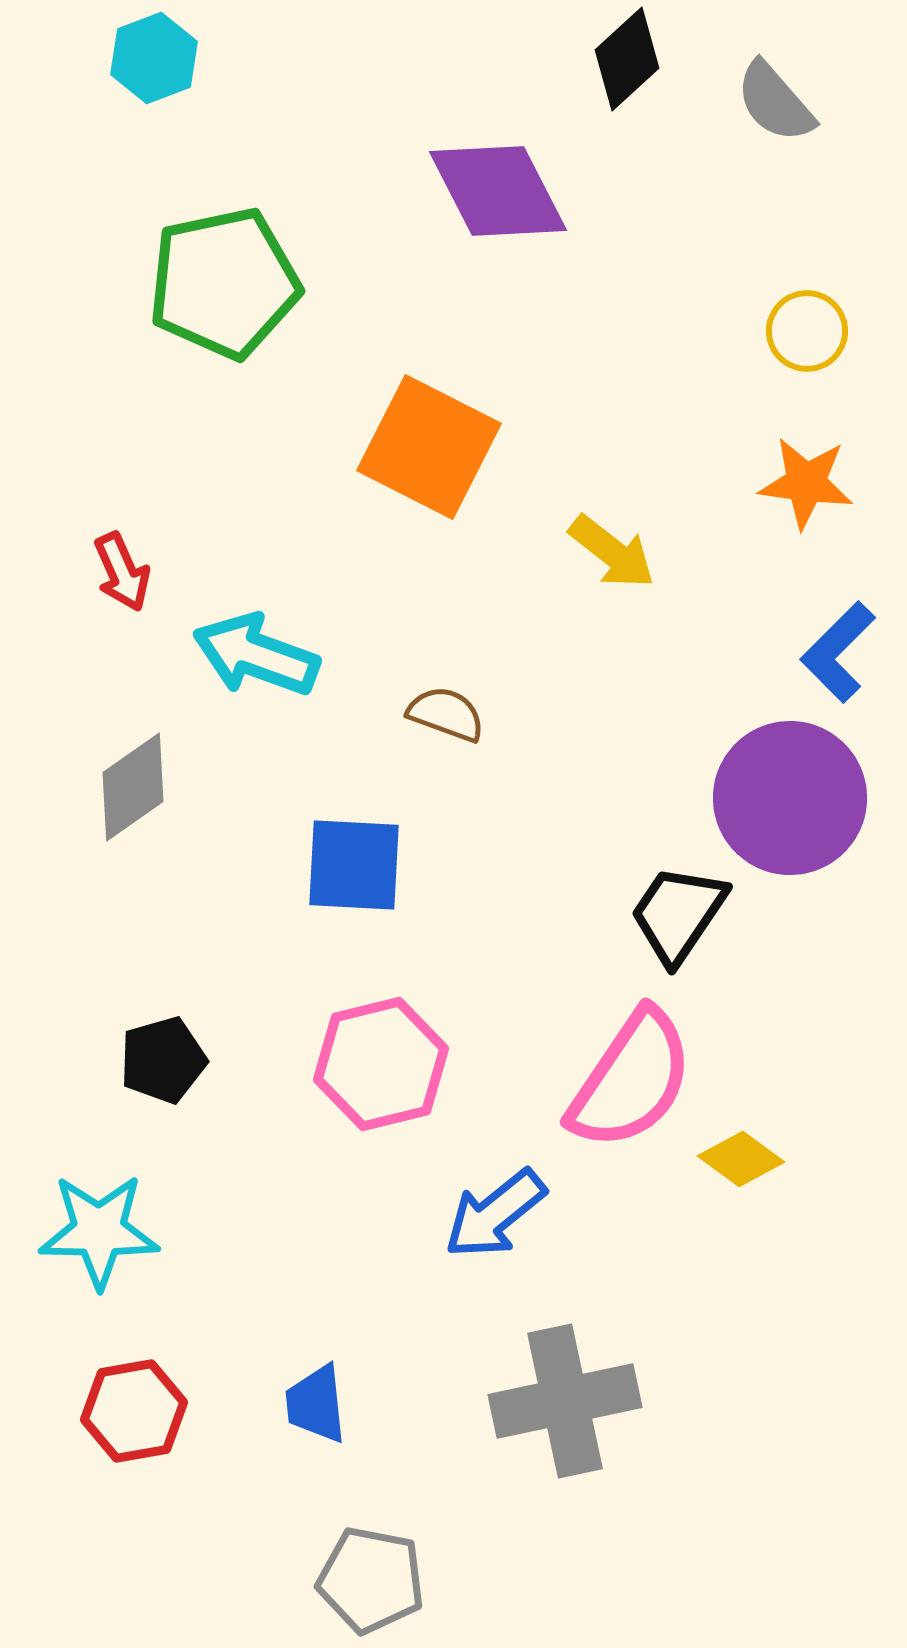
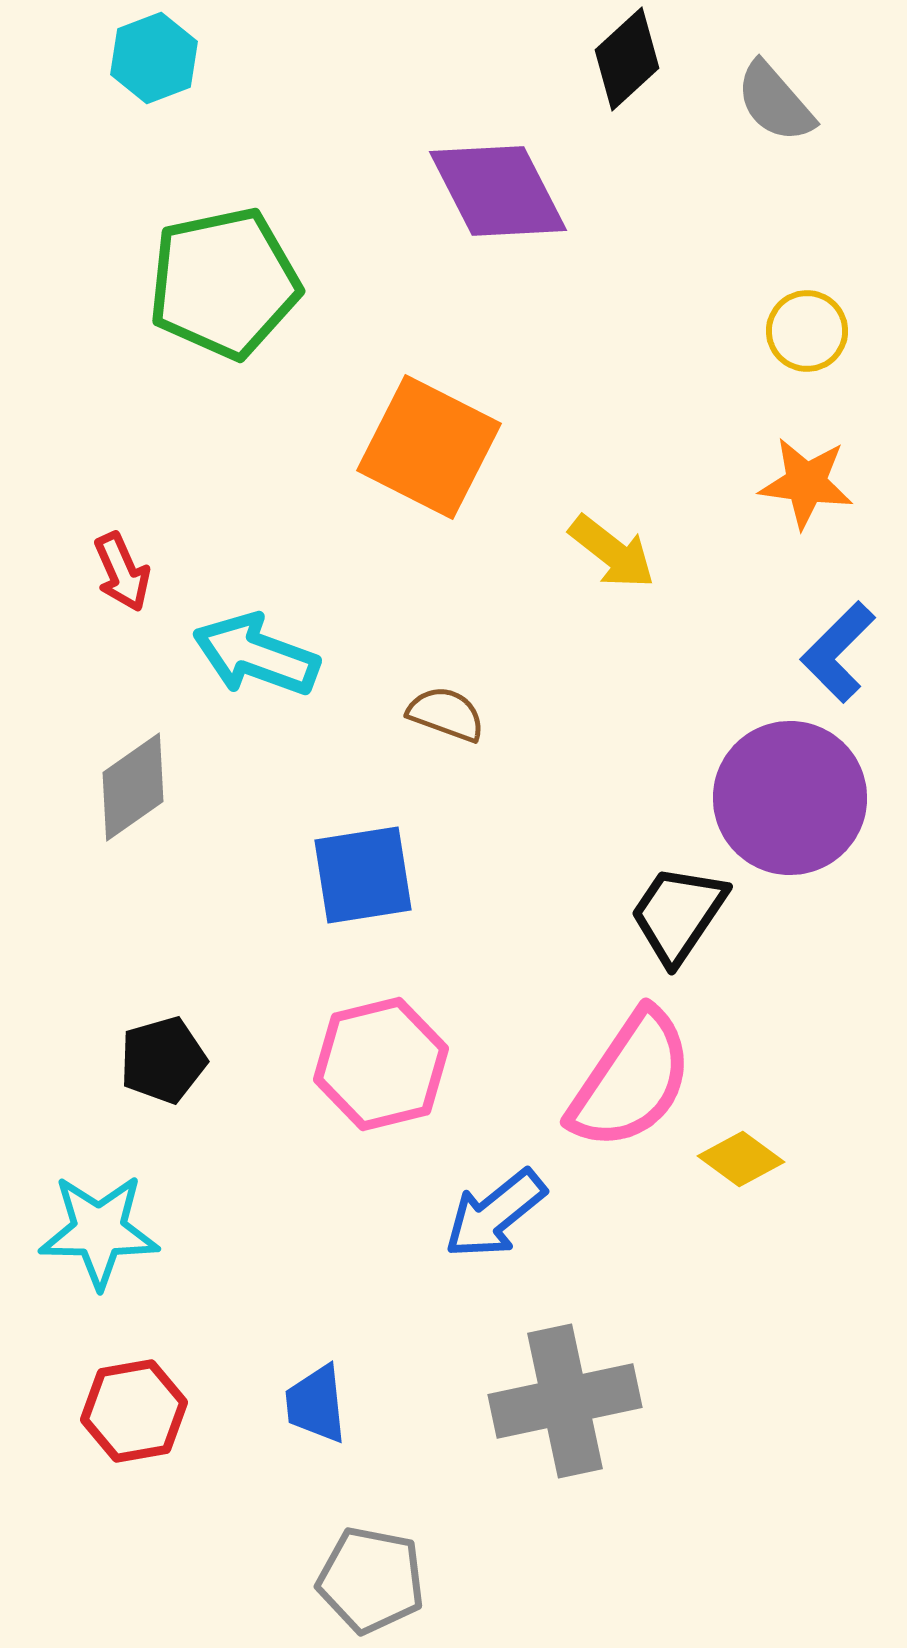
blue square: moved 9 px right, 10 px down; rotated 12 degrees counterclockwise
